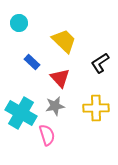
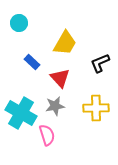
yellow trapezoid: moved 1 px right, 2 px down; rotated 76 degrees clockwise
black L-shape: rotated 10 degrees clockwise
